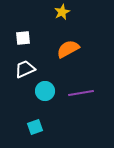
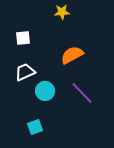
yellow star: rotated 21 degrees clockwise
orange semicircle: moved 4 px right, 6 px down
white trapezoid: moved 3 px down
purple line: moved 1 px right; rotated 55 degrees clockwise
